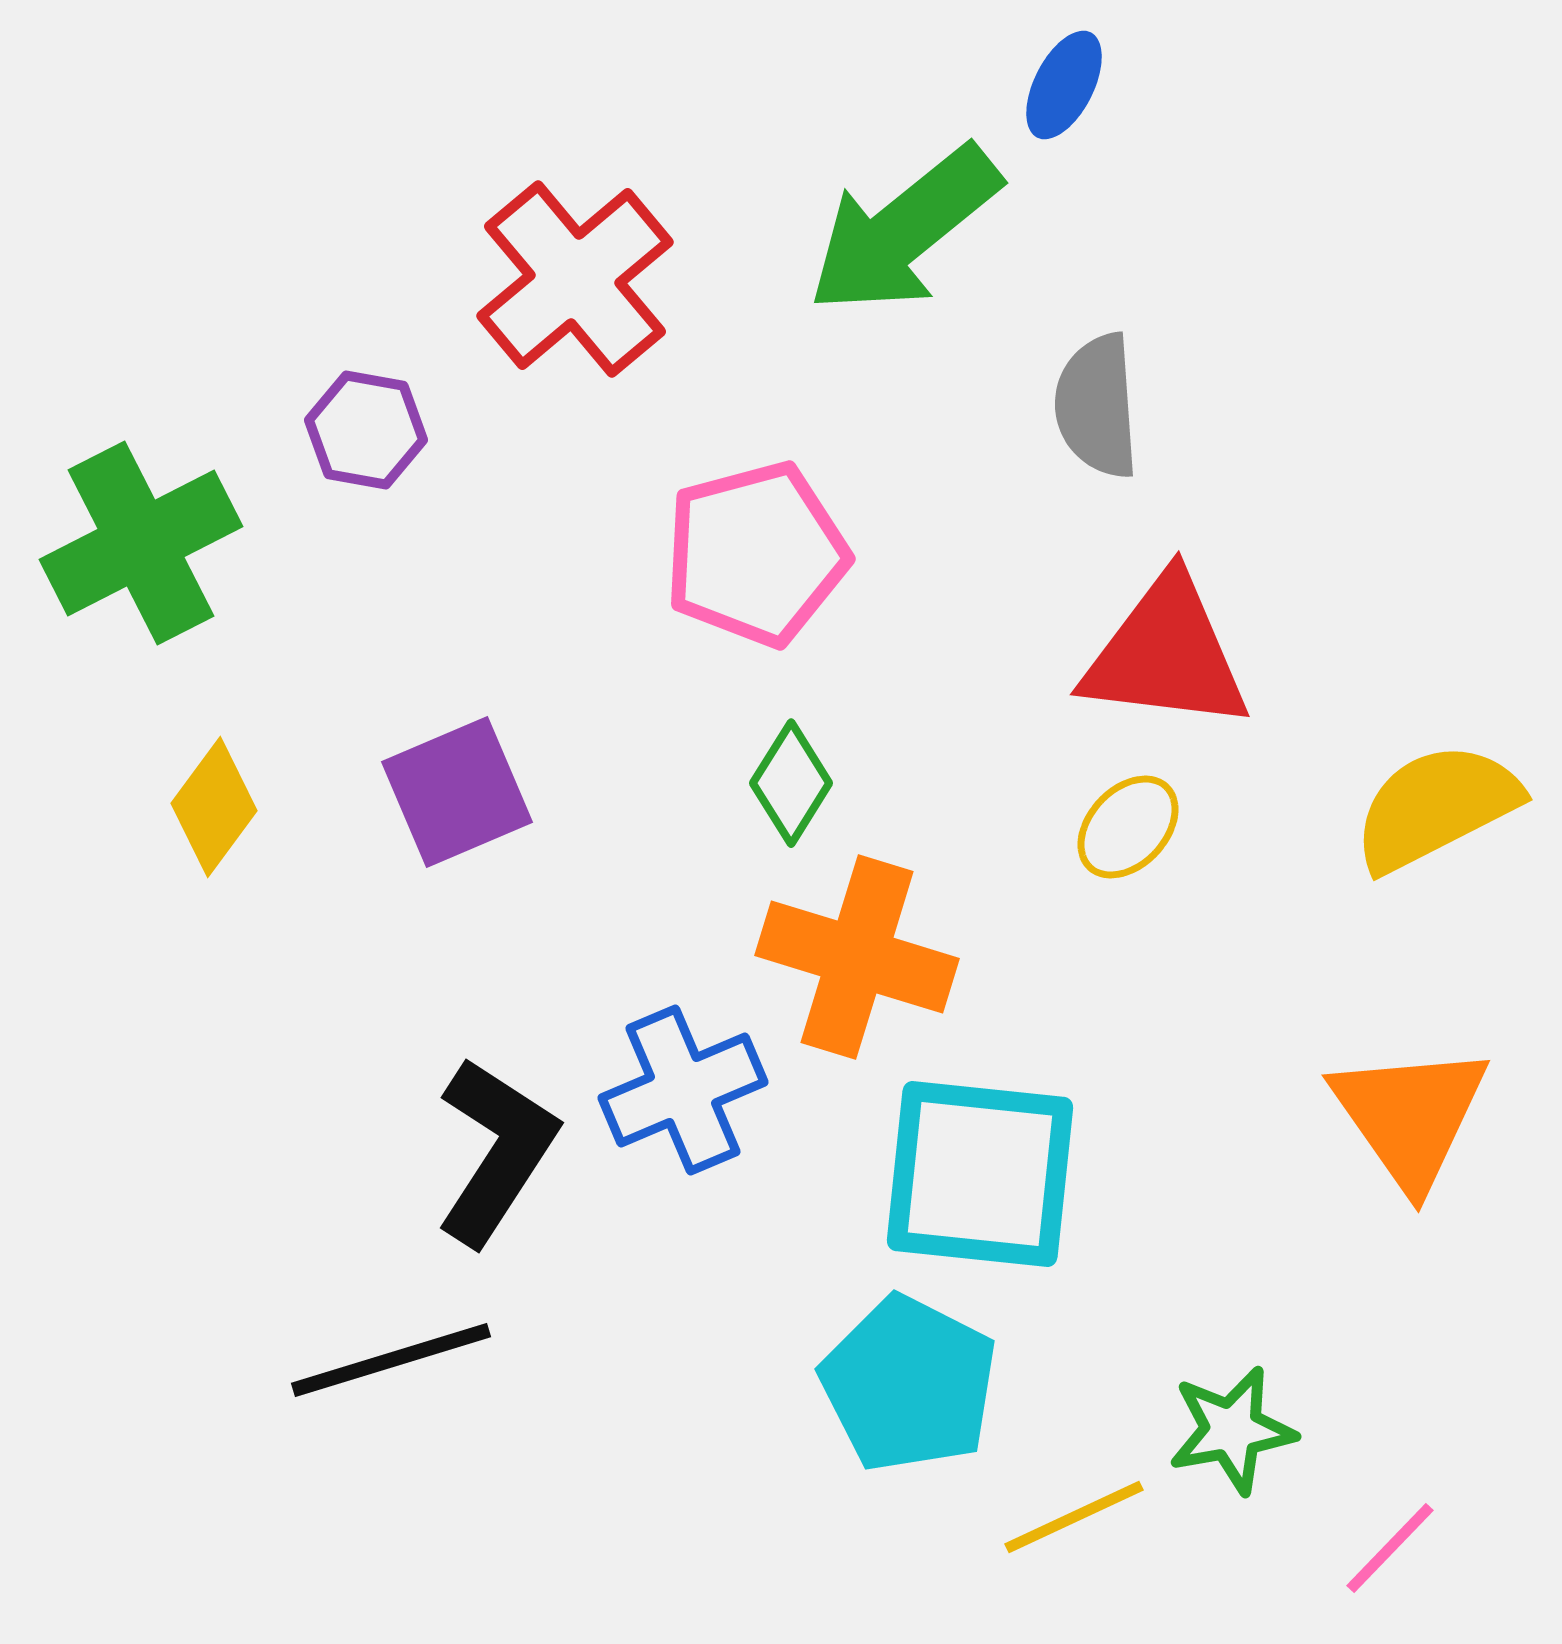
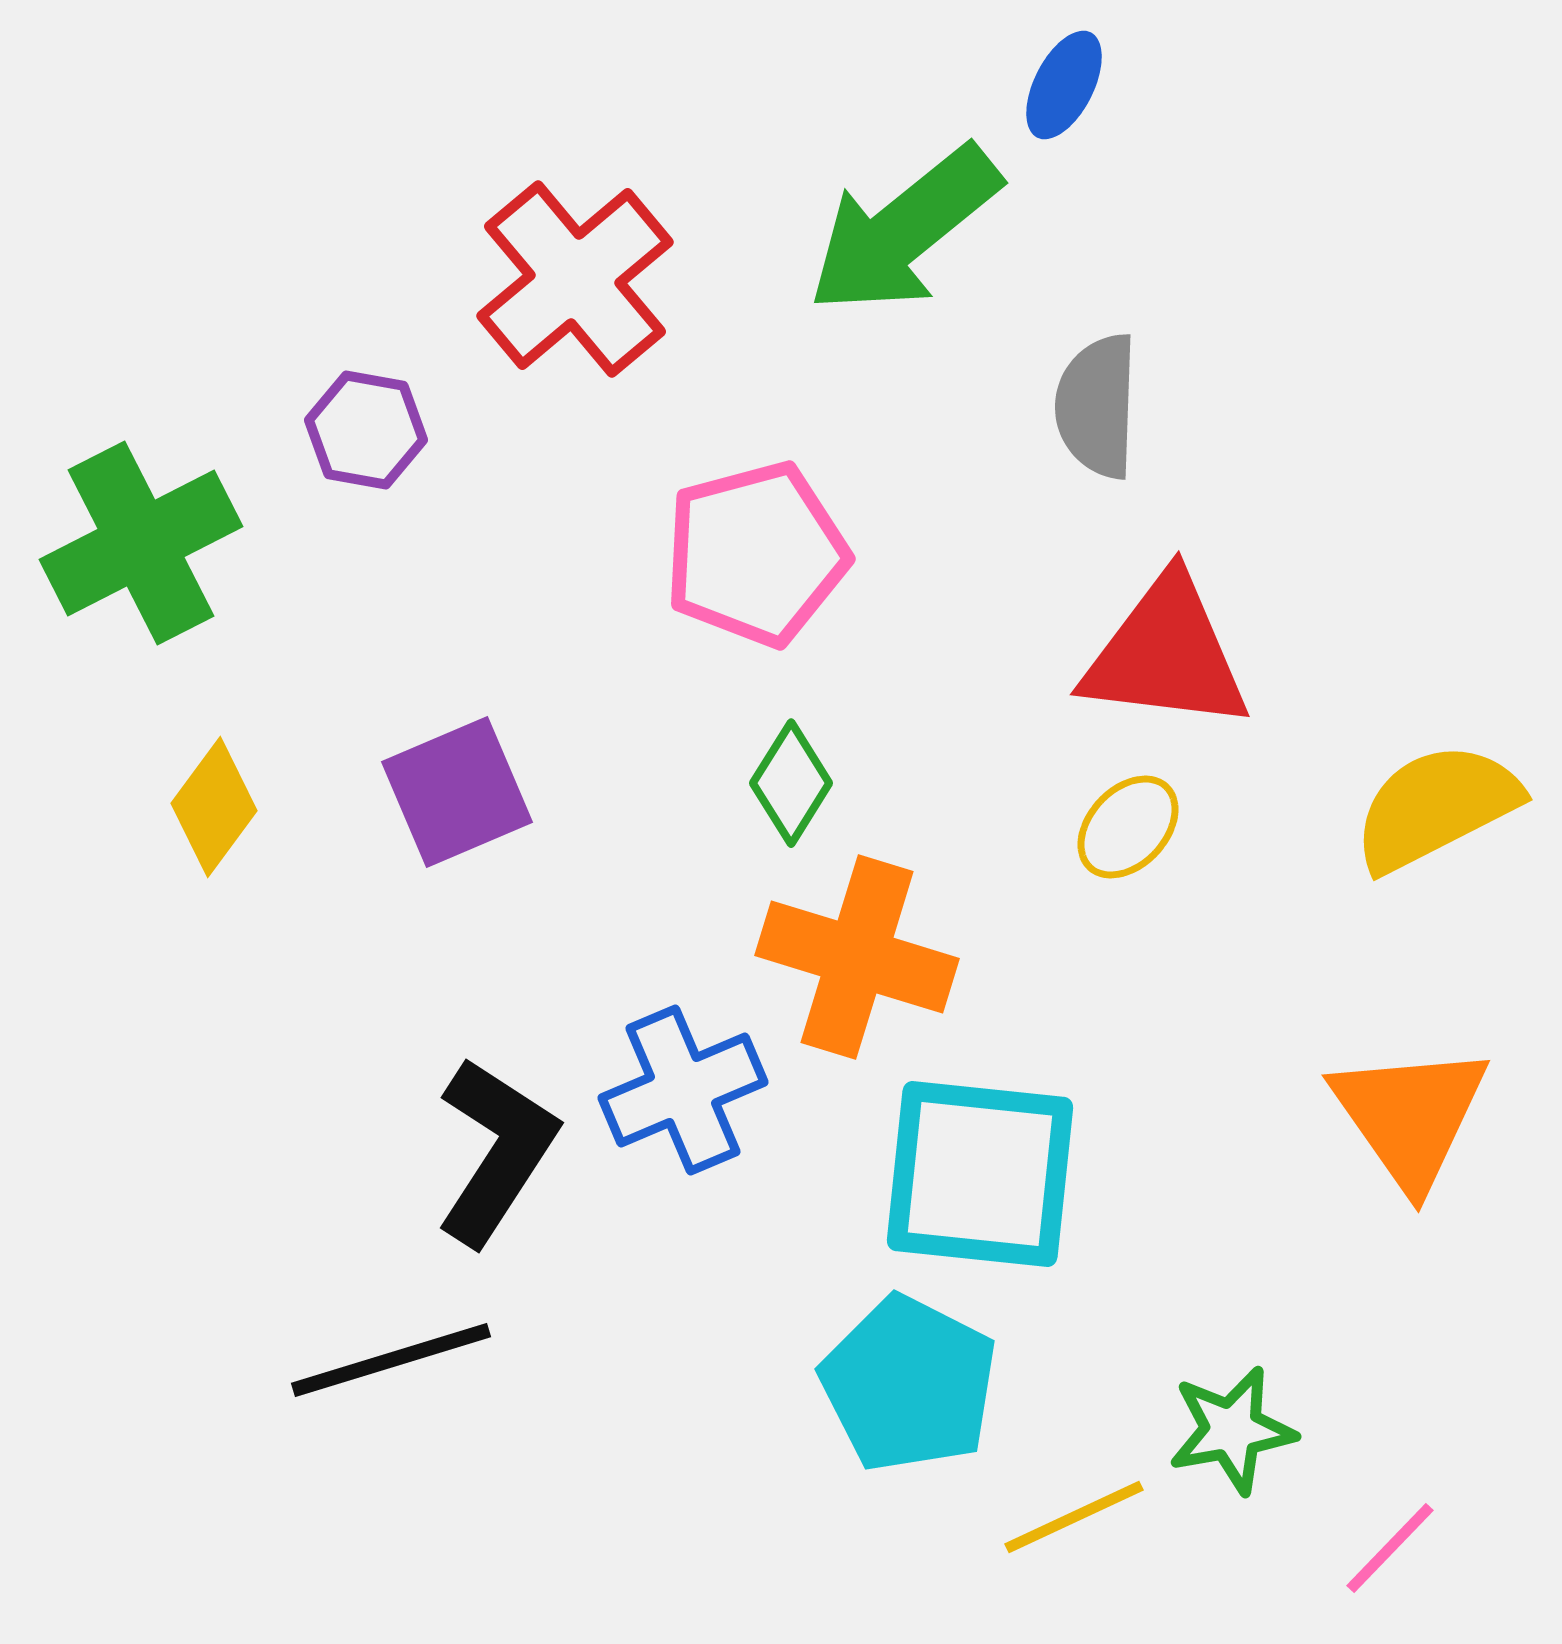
gray semicircle: rotated 6 degrees clockwise
